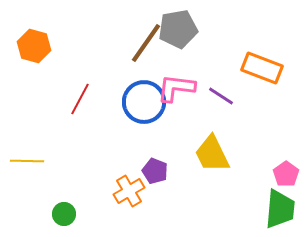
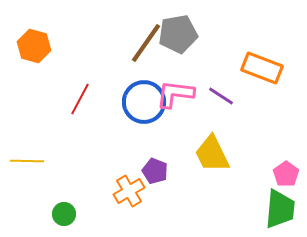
gray pentagon: moved 5 px down
pink L-shape: moved 1 px left, 6 px down
